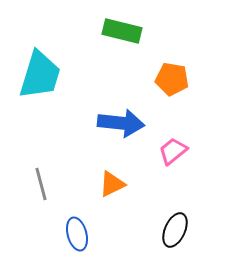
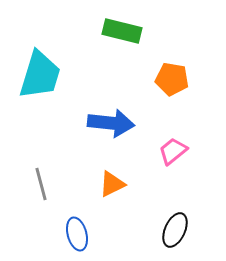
blue arrow: moved 10 px left
